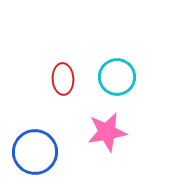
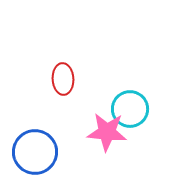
cyan circle: moved 13 px right, 32 px down
pink star: rotated 15 degrees clockwise
